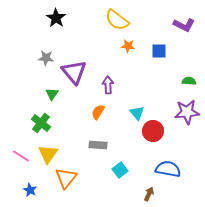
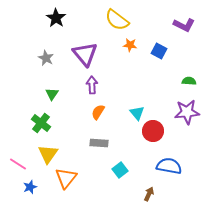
orange star: moved 2 px right, 1 px up
blue square: rotated 28 degrees clockwise
gray star: rotated 21 degrees clockwise
purple triangle: moved 11 px right, 18 px up
purple arrow: moved 16 px left
gray rectangle: moved 1 px right, 2 px up
pink line: moved 3 px left, 8 px down
blue semicircle: moved 1 px right, 3 px up
blue star: moved 3 px up; rotated 24 degrees clockwise
